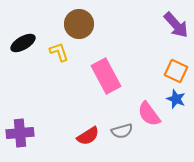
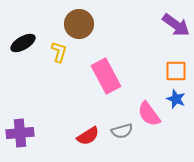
purple arrow: rotated 12 degrees counterclockwise
yellow L-shape: rotated 35 degrees clockwise
orange square: rotated 25 degrees counterclockwise
